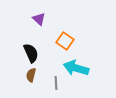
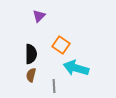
purple triangle: moved 3 px up; rotated 32 degrees clockwise
orange square: moved 4 px left, 4 px down
black semicircle: moved 1 px down; rotated 24 degrees clockwise
gray line: moved 2 px left, 3 px down
